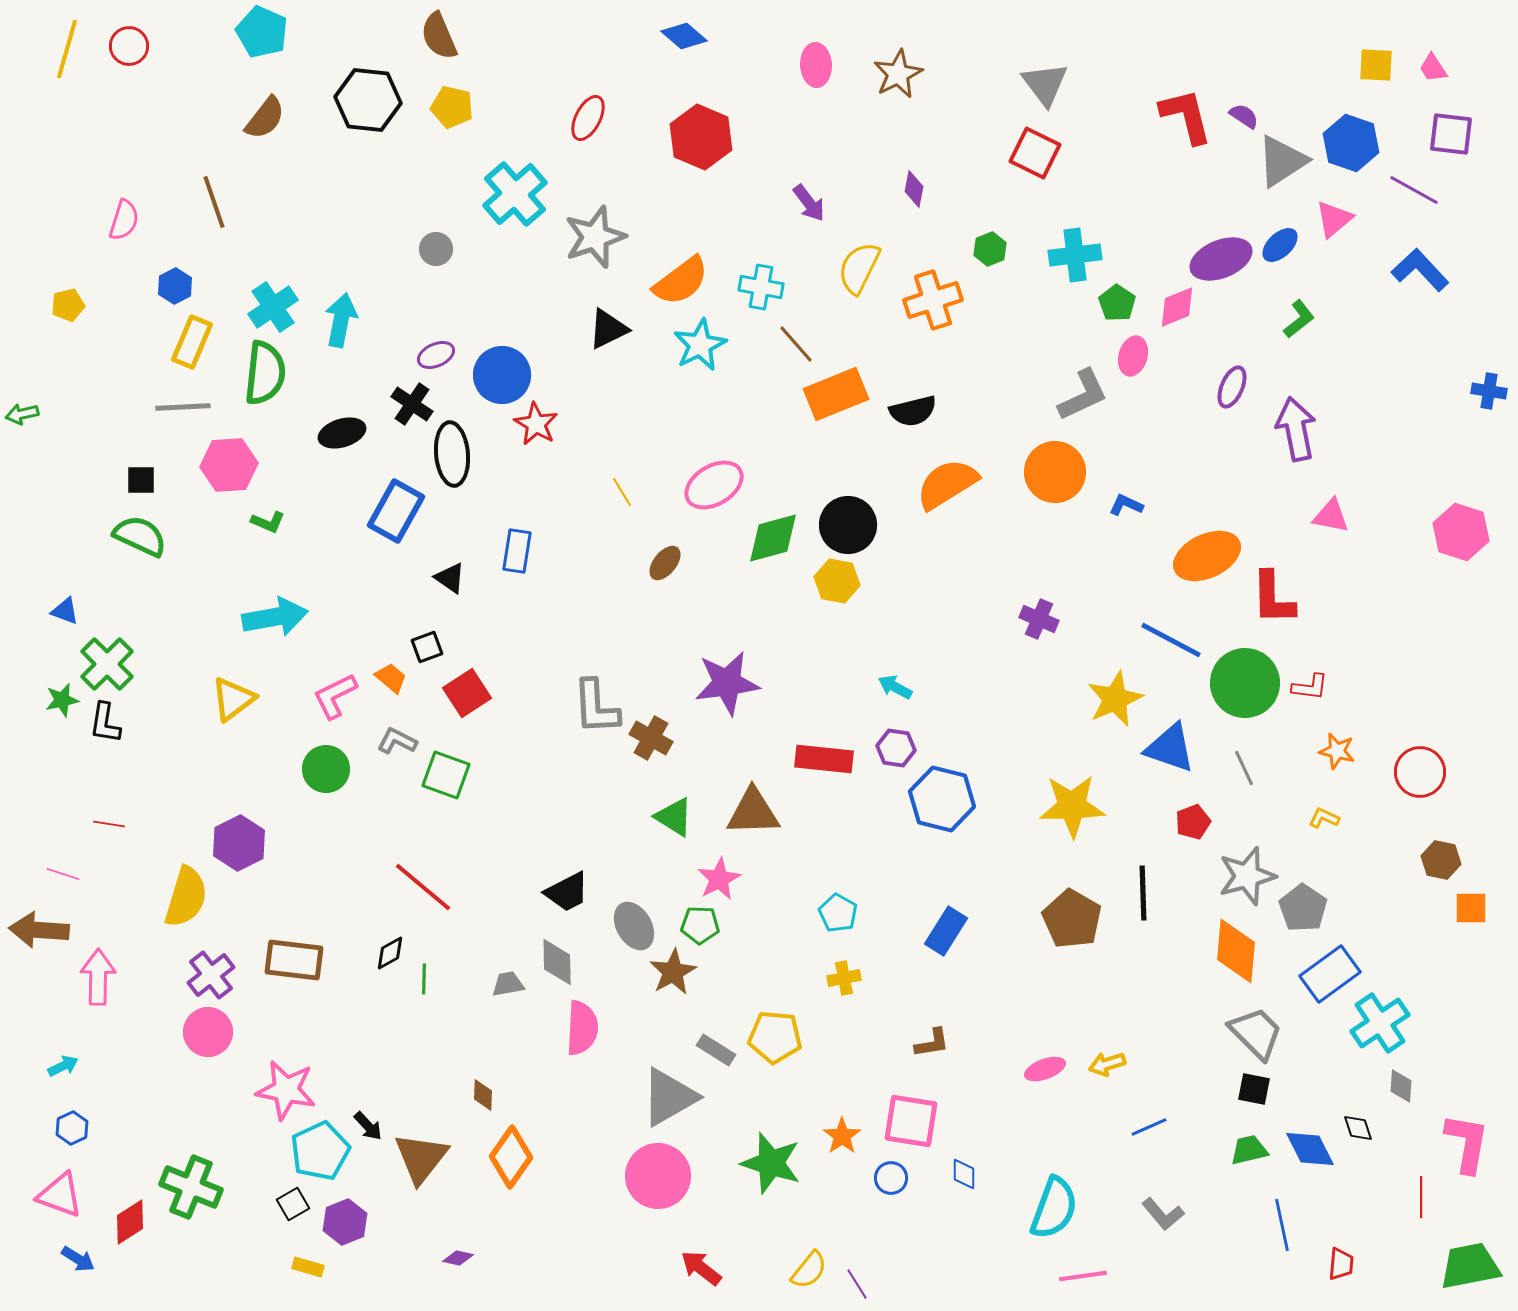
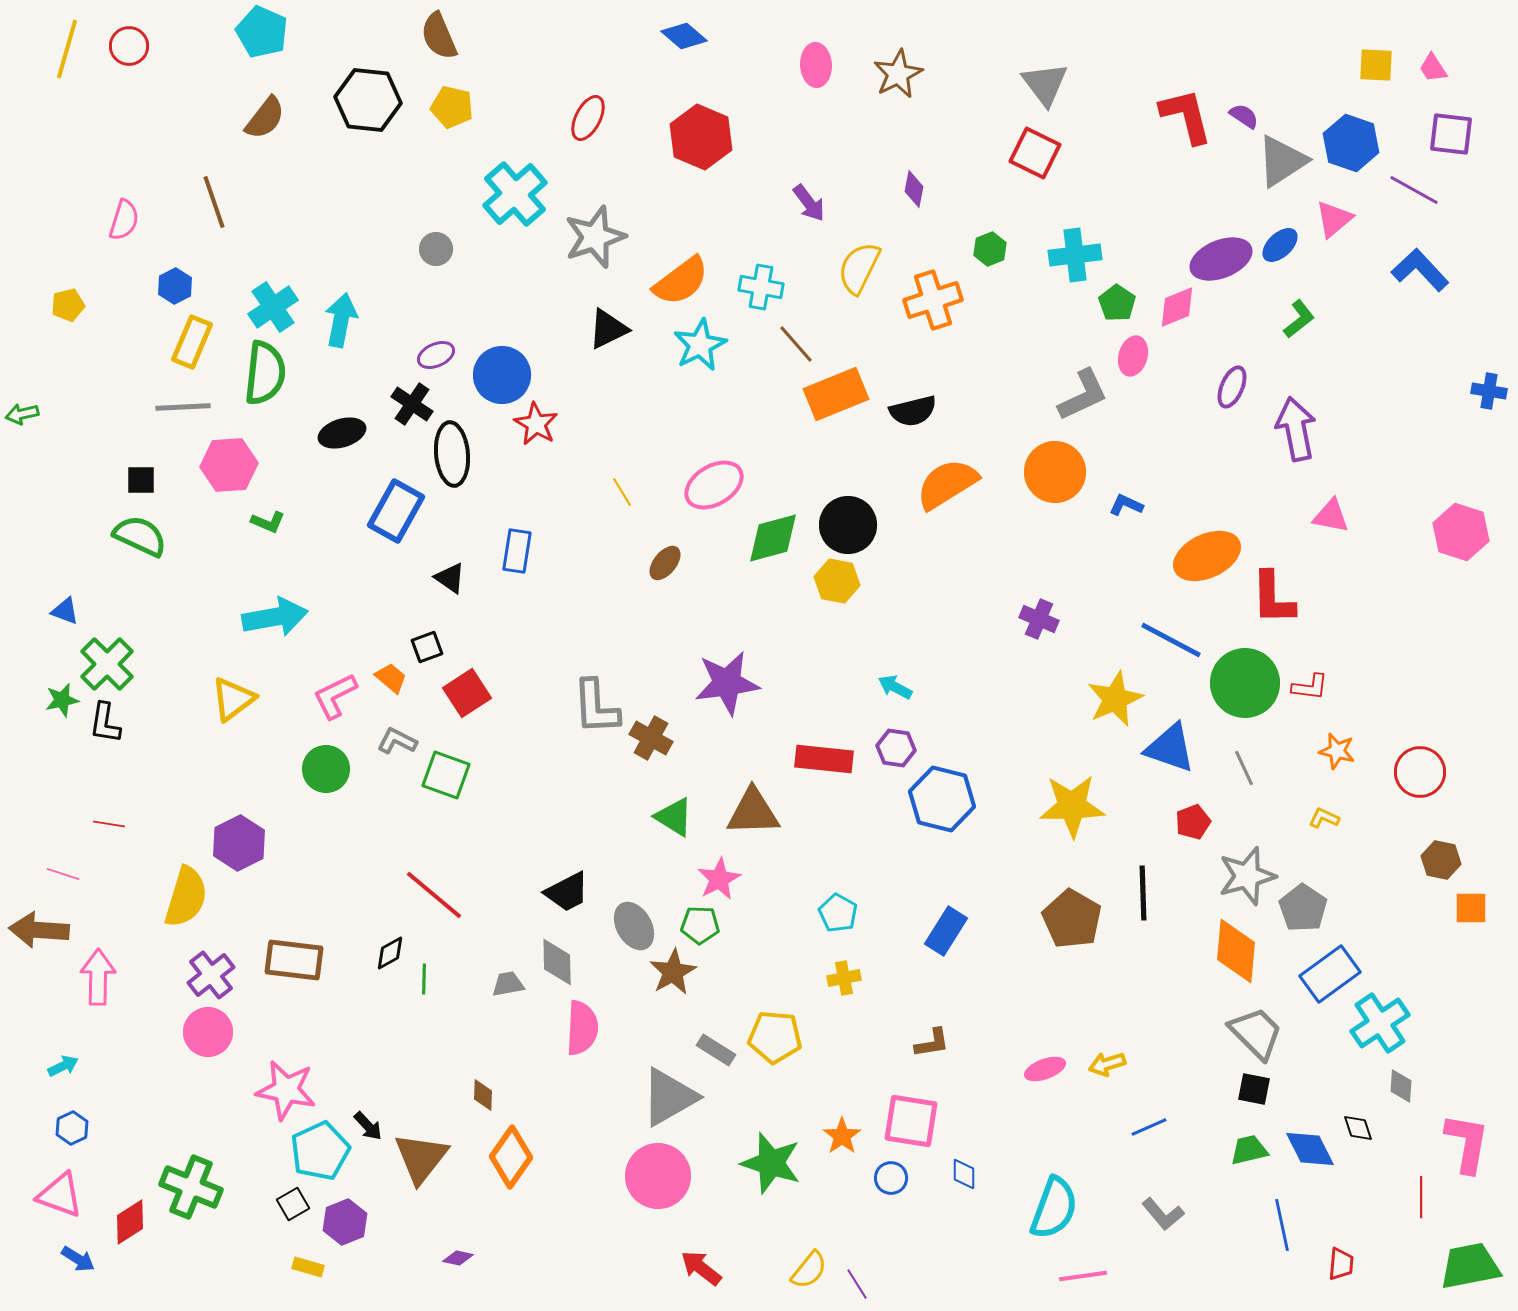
red line at (423, 887): moved 11 px right, 8 px down
